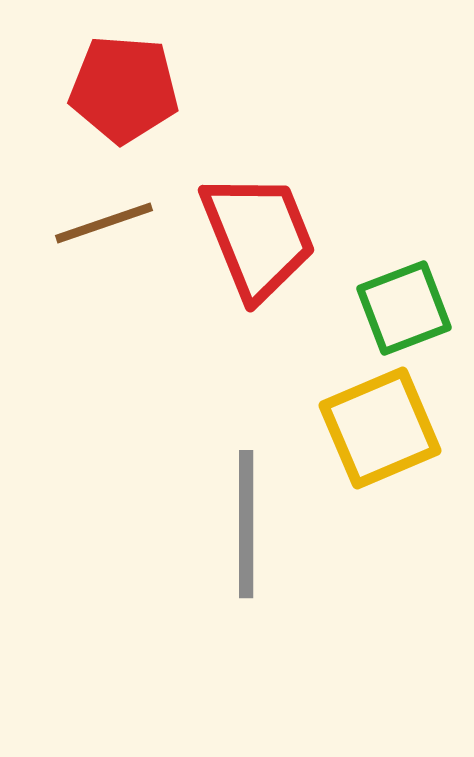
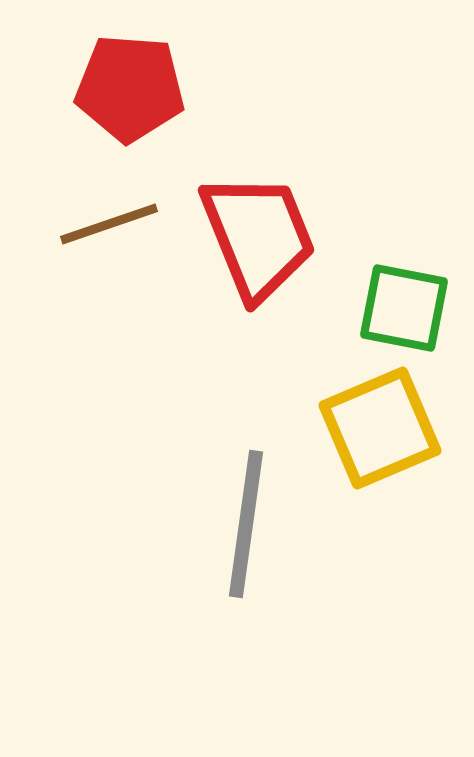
red pentagon: moved 6 px right, 1 px up
brown line: moved 5 px right, 1 px down
green square: rotated 32 degrees clockwise
gray line: rotated 8 degrees clockwise
